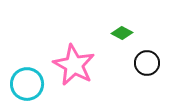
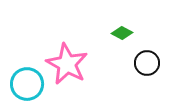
pink star: moved 7 px left, 1 px up
